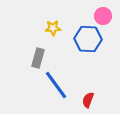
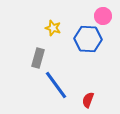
yellow star: rotated 21 degrees clockwise
